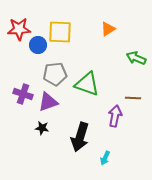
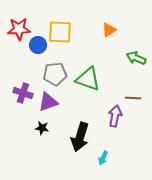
orange triangle: moved 1 px right, 1 px down
green triangle: moved 1 px right, 5 px up
purple cross: moved 1 px up
cyan arrow: moved 2 px left
